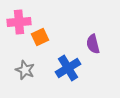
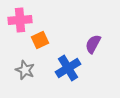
pink cross: moved 1 px right, 2 px up
orange square: moved 3 px down
purple semicircle: rotated 42 degrees clockwise
